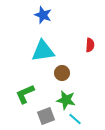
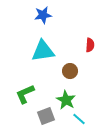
blue star: rotated 30 degrees counterclockwise
brown circle: moved 8 px right, 2 px up
green star: rotated 18 degrees clockwise
cyan line: moved 4 px right
